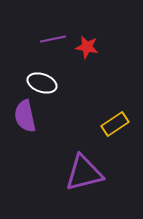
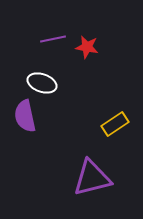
purple triangle: moved 8 px right, 5 px down
